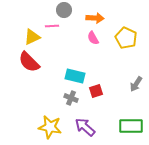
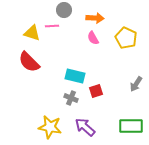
yellow triangle: moved 4 px up; rotated 42 degrees clockwise
